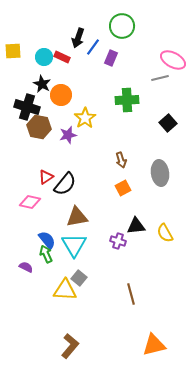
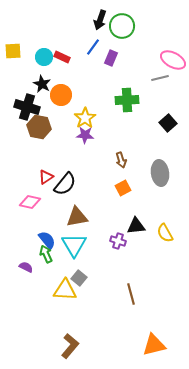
black arrow: moved 22 px right, 18 px up
purple star: moved 17 px right; rotated 18 degrees clockwise
